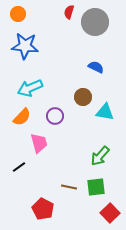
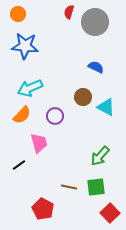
cyan triangle: moved 1 px right, 5 px up; rotated 18 degrees clockwise
orange semicircle: moved 2 px up
black line: moved 2 px up
